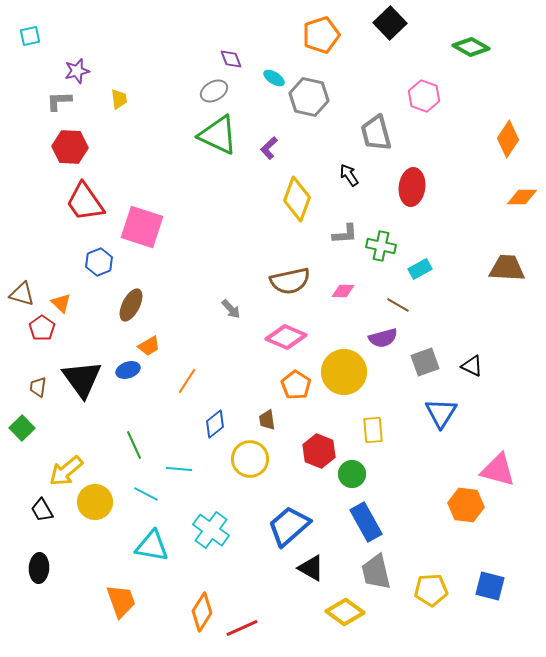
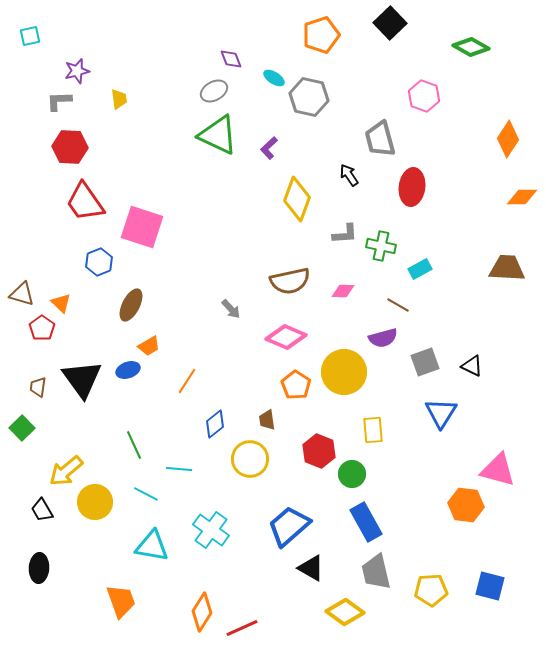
gray trapezoid at (376, 133): moved 4 px right, 6 px down
